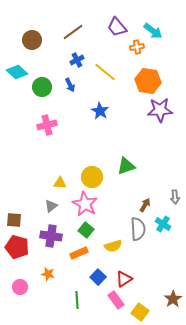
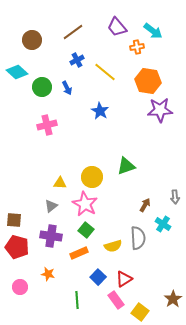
blue arrow: moved 3 px left, 3 px down
gray semicircle: moved 9 px down
